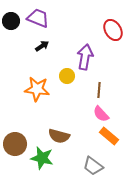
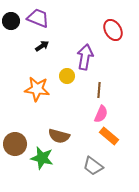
pink semicircle: rotated 114 degrees counterclockwise
